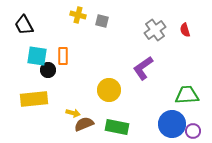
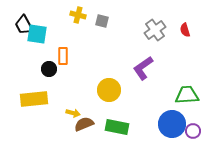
cyan square: moved 22 px up
black circle: moved 1 px right, 1 px up
